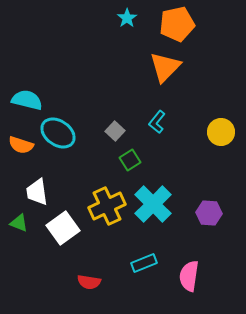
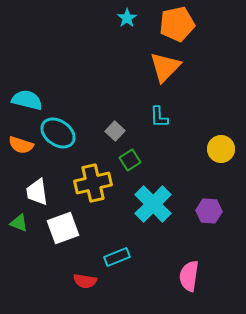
cyan L-shape: moved 2 px right, 5 px up; rotated 40 degrees counterclockwise
yellow circle: moved 17 px down
yellow cross: moved 14 px left, 23 px up; rotated 12 degrees clockwise
purple hexagon: moved 2 px up
white square: rotated 16 degrees clockwise
cyan rectangle: moved 27 px left, 6 px up
red semicircle: moved 4 px left, 1 px up
